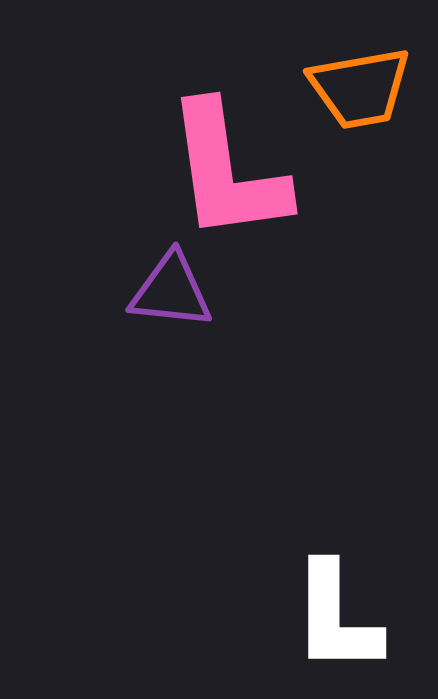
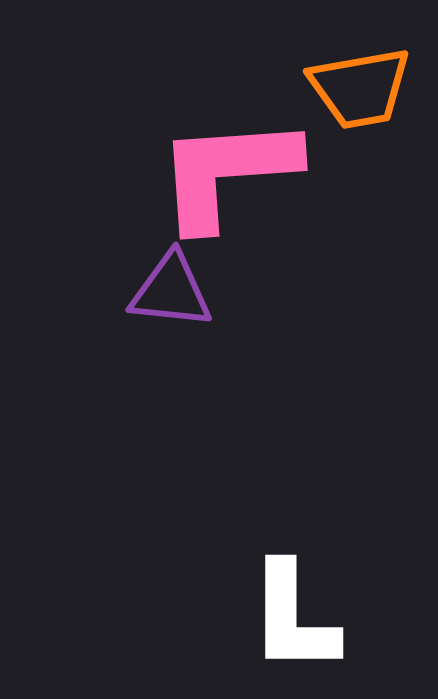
pink L-shape: rotated 94 degrees clockwise
white L-shape: moved 43 px left
